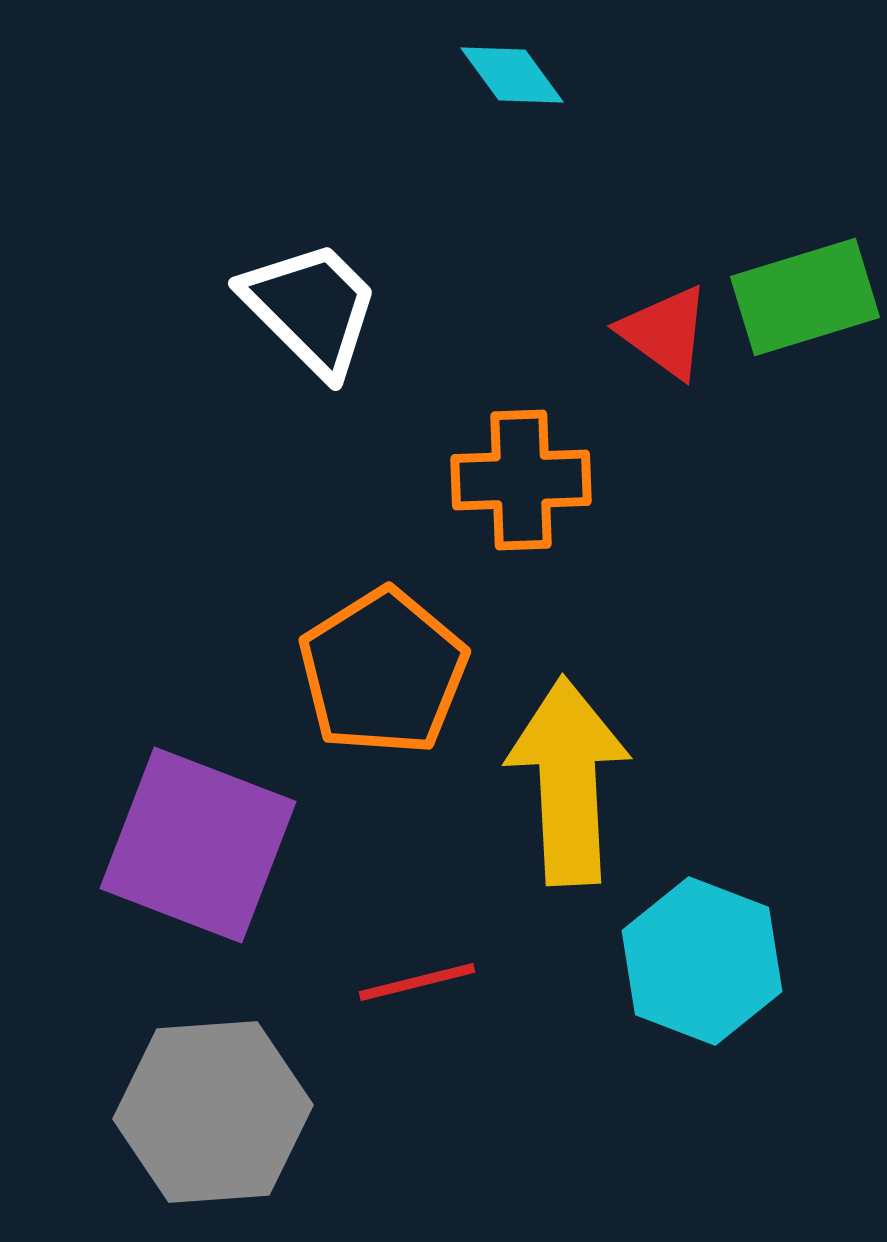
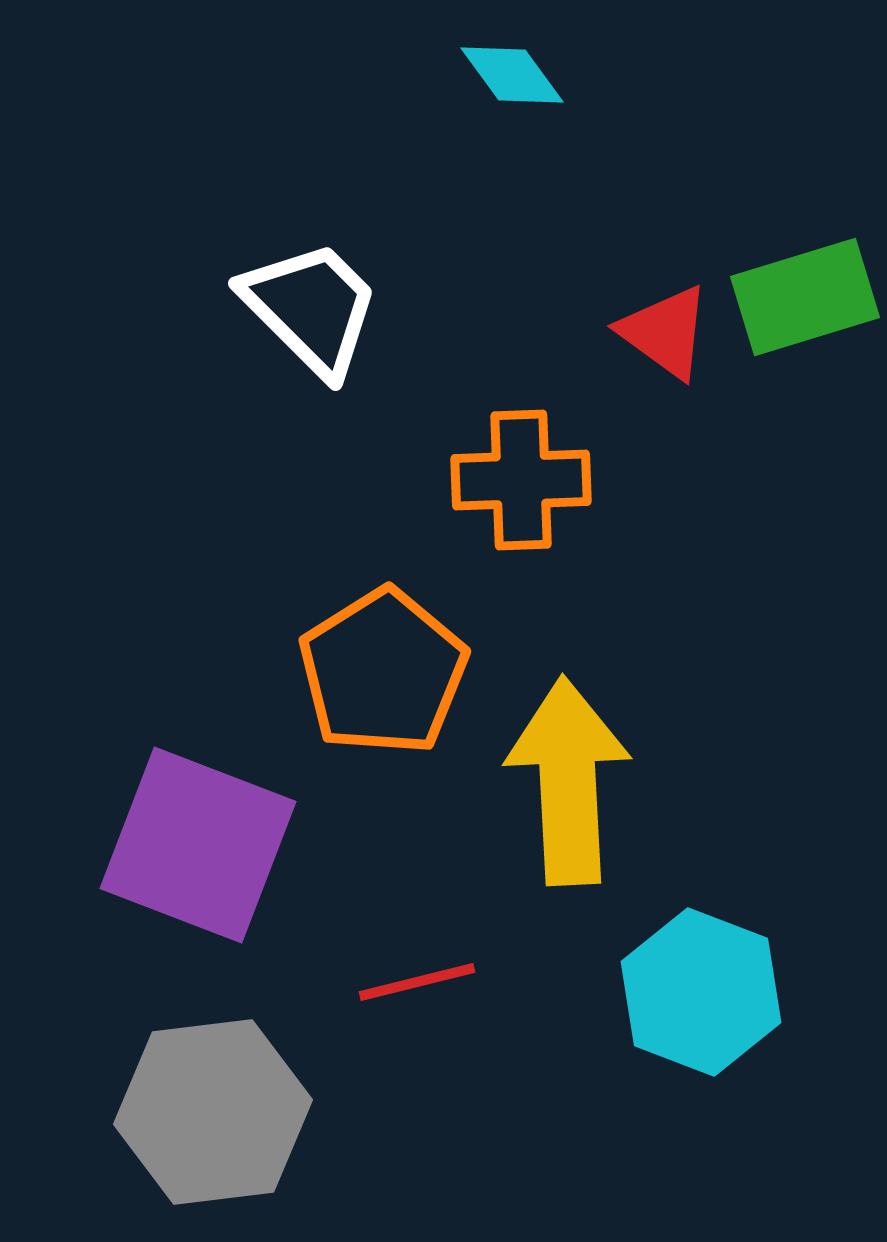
cyan hexagon: moved 1 px left, 31 px down
gray hexagon: rotated 3 degrees counterclockwise
